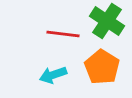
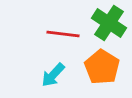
green cross: moved 2 px right, 2 px down
cyan arrow: rotated 28 degrees counterclockwise
